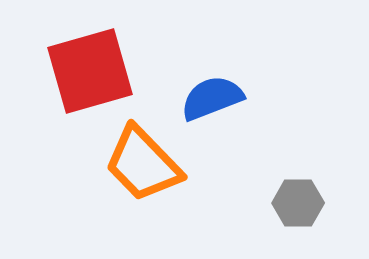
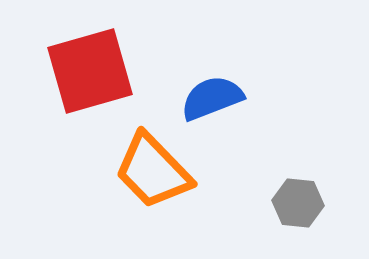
orange trapezoid: moved 10 px right, 7 px down
gray hexagon: rotated 6 degrees clockwise
